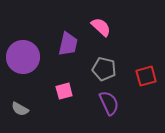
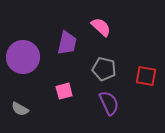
purple trapezoid: moved 1 px left, 1 px up
red square: rotated 25 degrees clockwise
